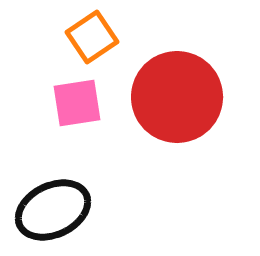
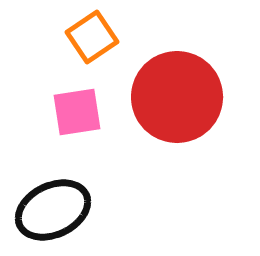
pink square: moved 9 px down
